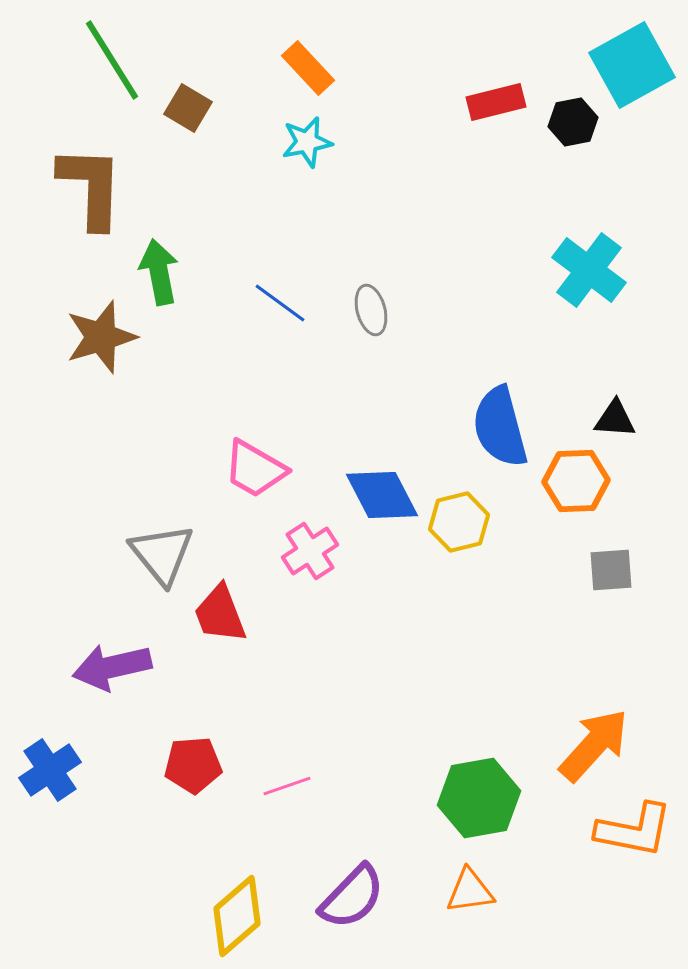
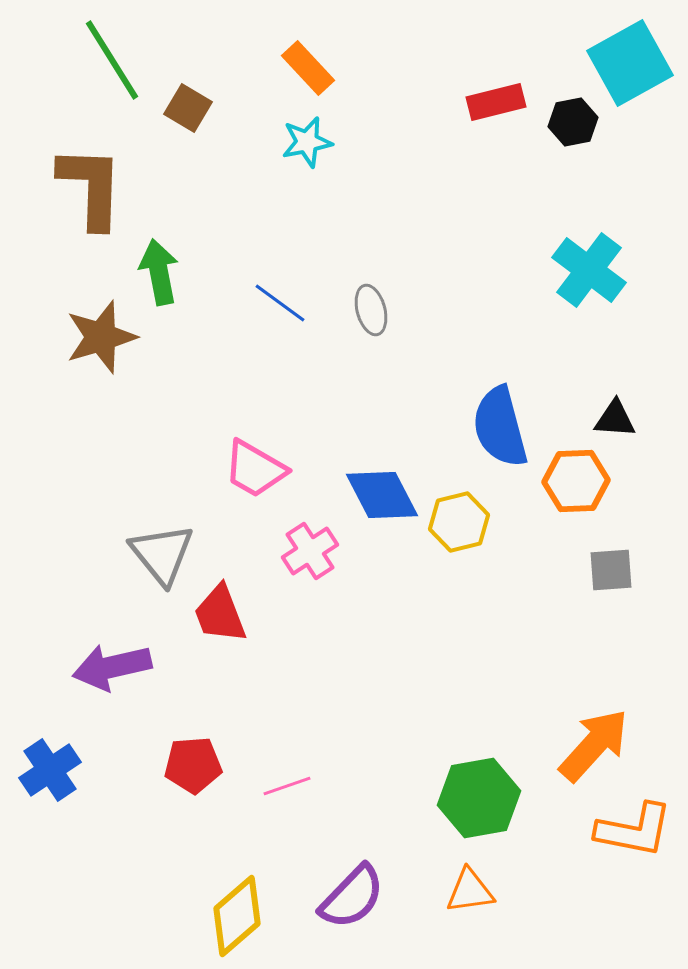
cyan square: moved 2 px left, 2 px up
